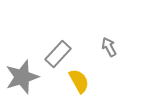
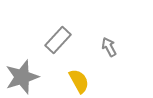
gray rectangle: moved 14 px up
